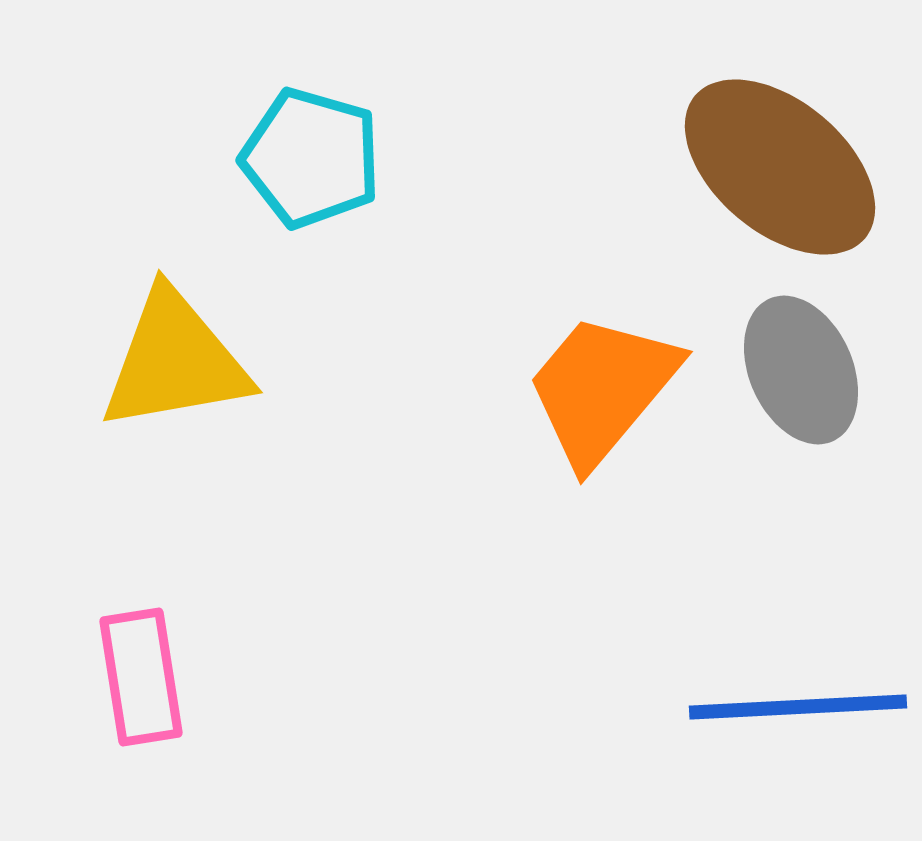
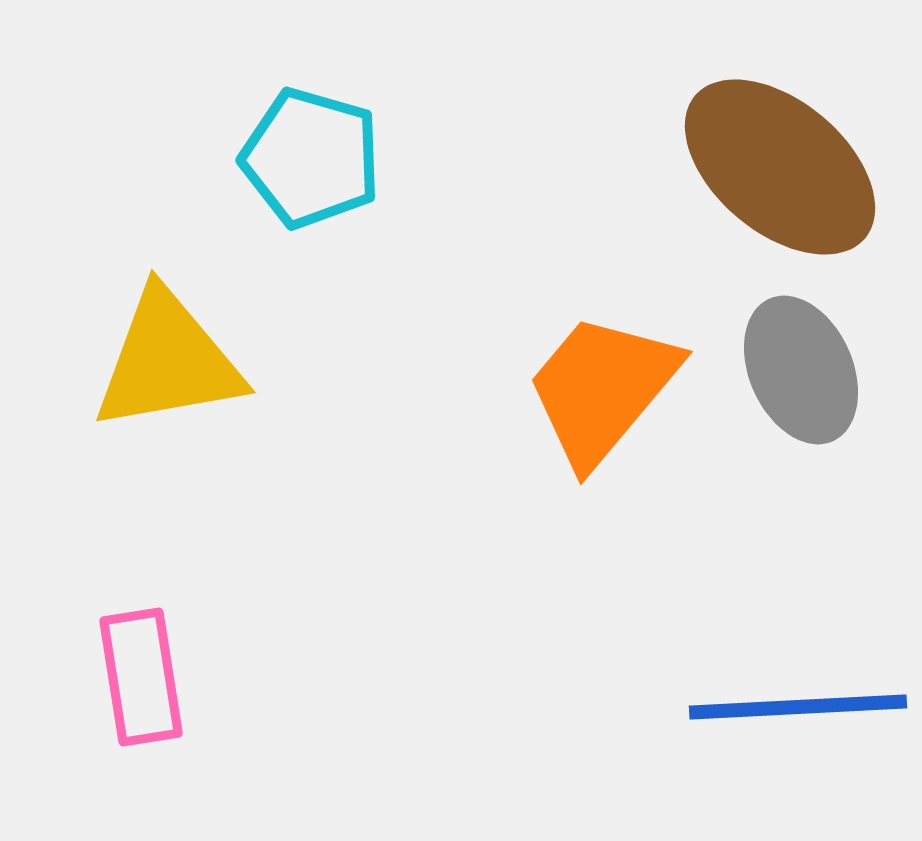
yellow triangle: moved 7 px left
